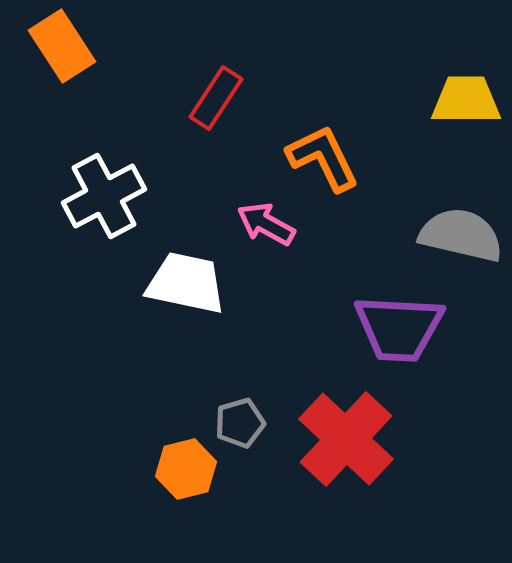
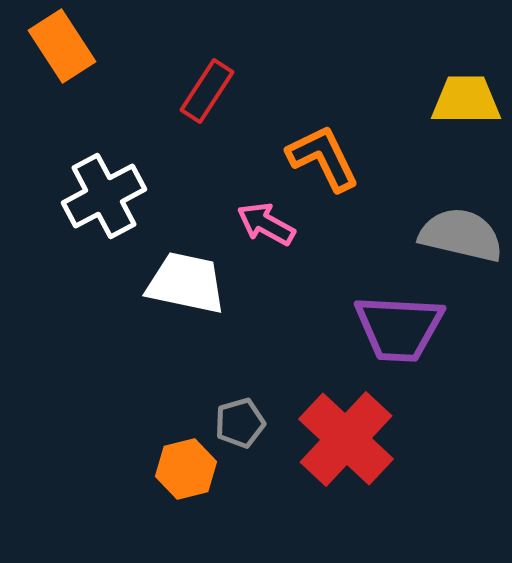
red rectangle: moved 9 px left, 7 px up
